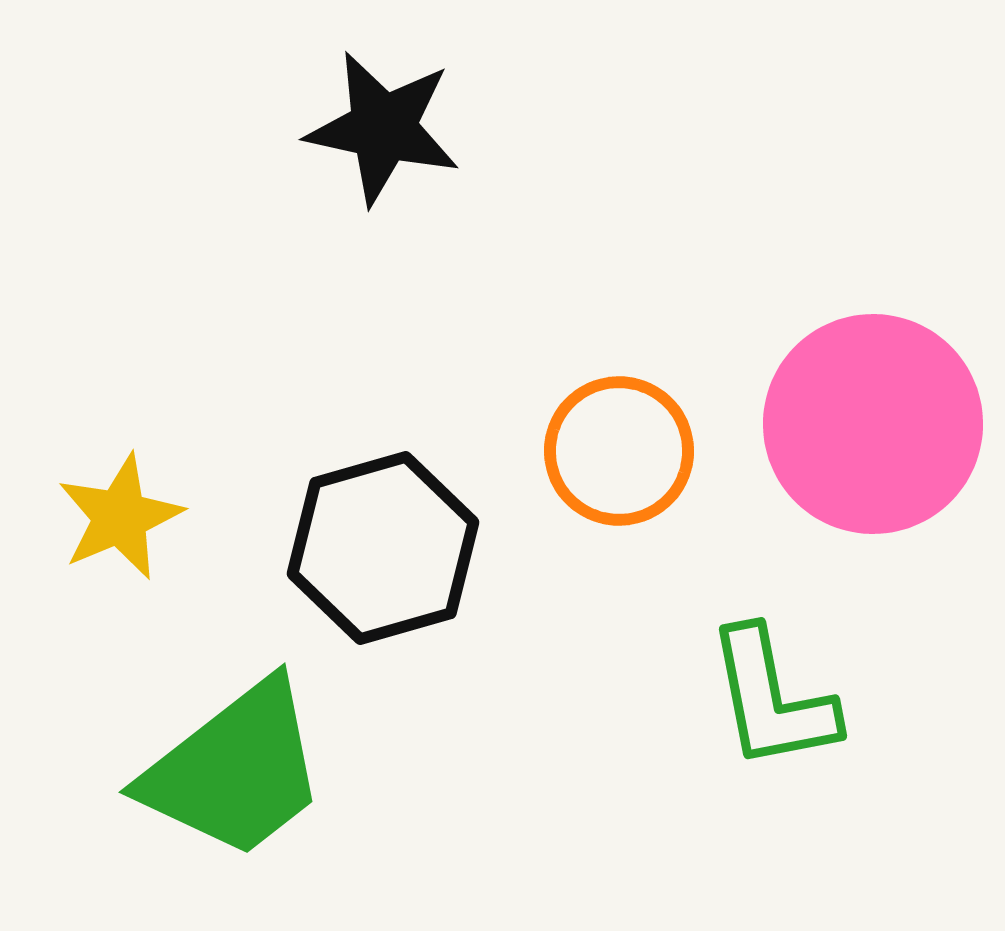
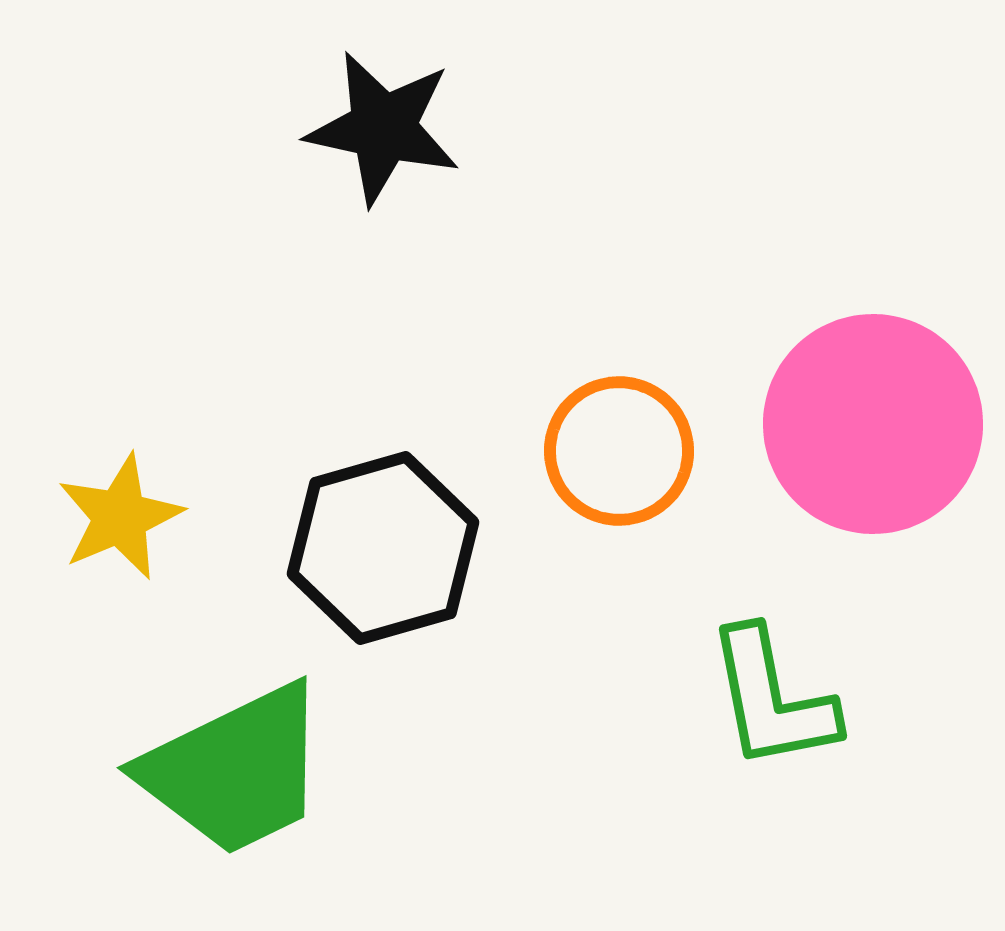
green trapezoid: rotated 12 degrees clockwise
